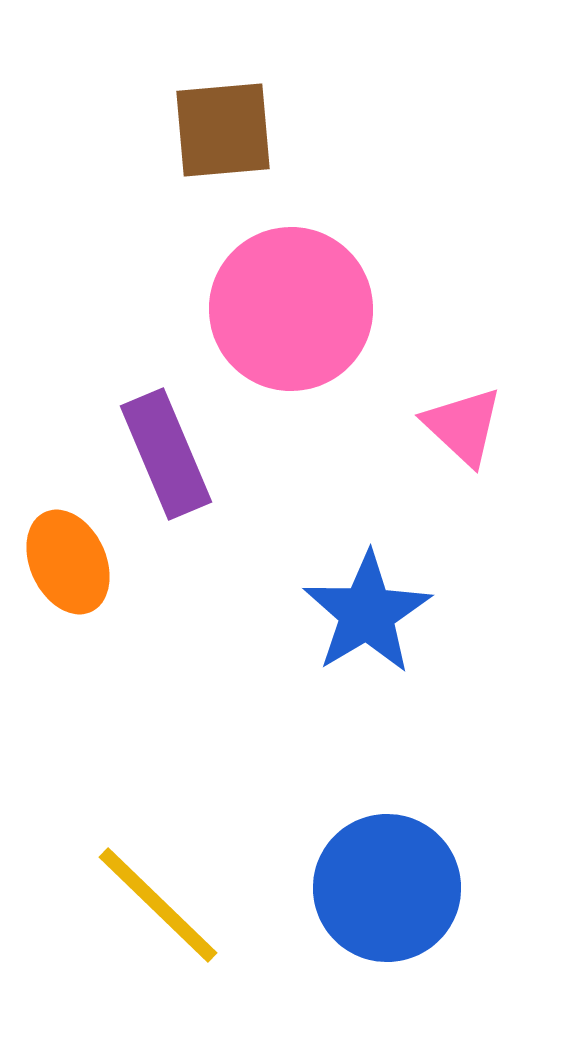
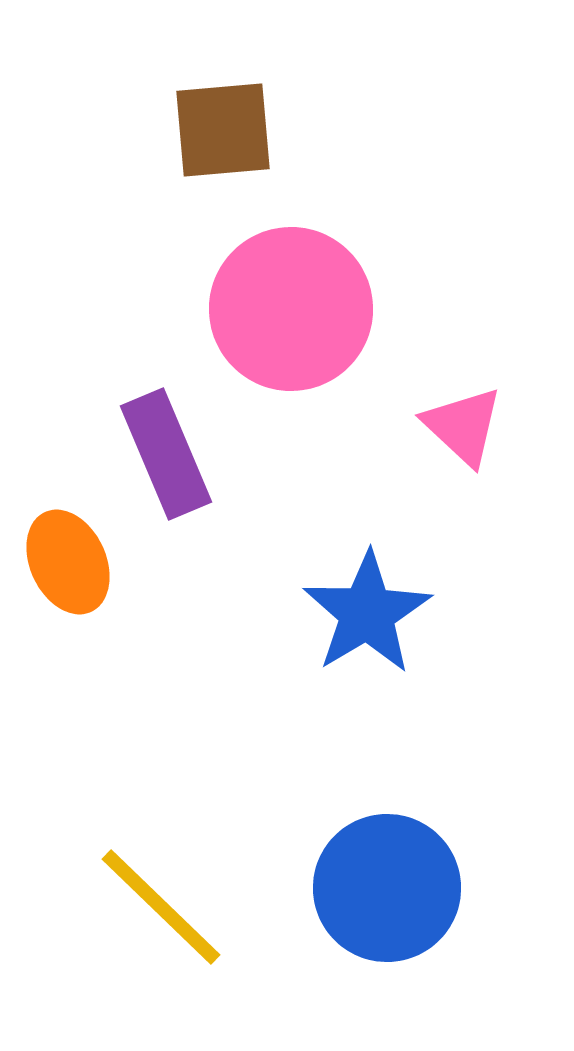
yellow line: moved 3 px right, 2 px down
